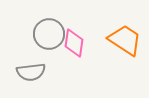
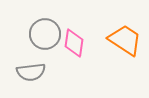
gray circle: moved 4 px left
